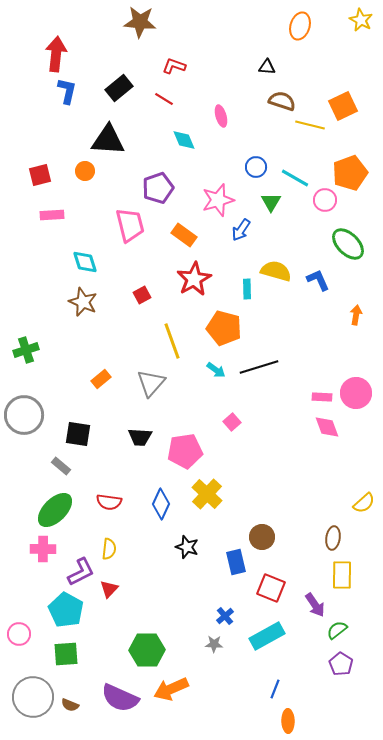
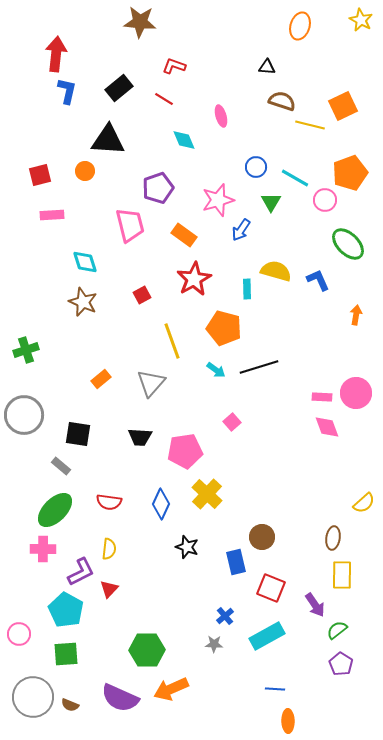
blue line at (275, 689): rotated 72 degrees clockwise
